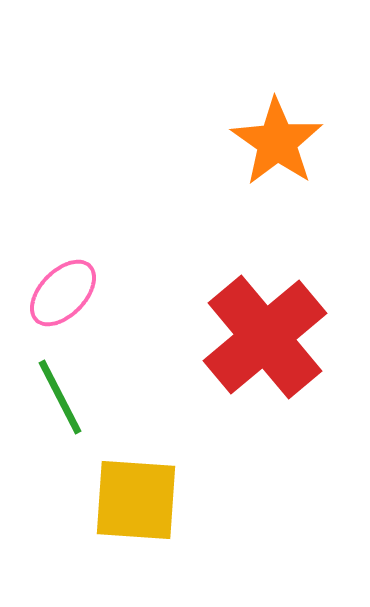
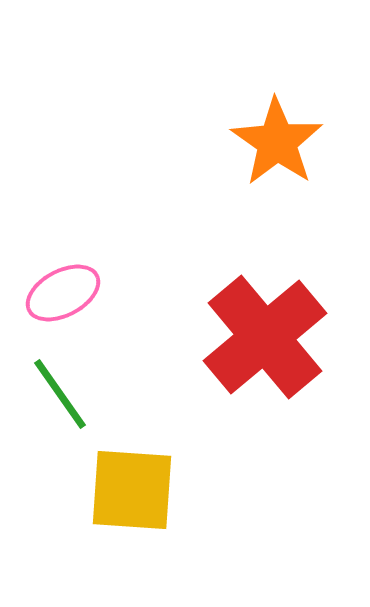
pink ellipse: rotated 18 degrees clockwise
green line: moved 3 px up; rotated 8 degrees counterclockwise
yellow square: moved 4 px left, 10 px up
